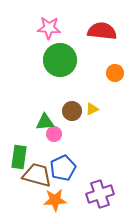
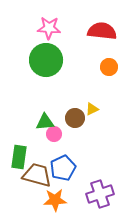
green circle: moved 14 px left
orange circle: moved 6 px left, 6 px up
brown circle: moved 3 px right, 7 px down
